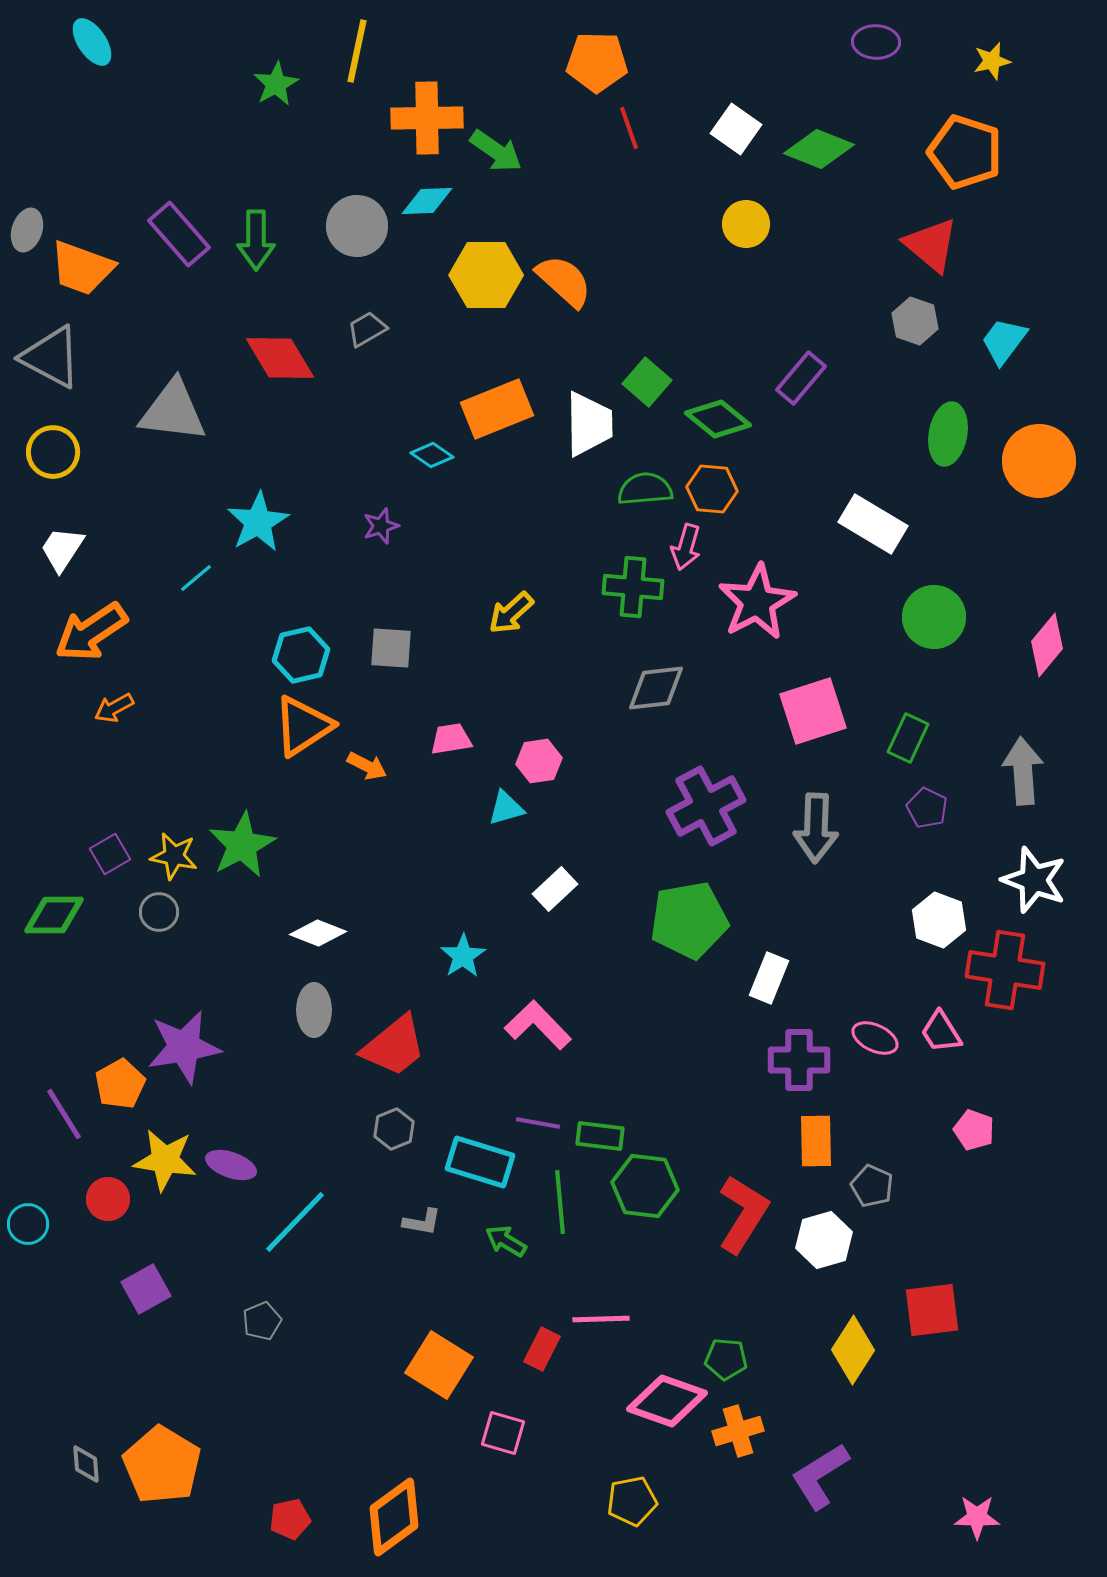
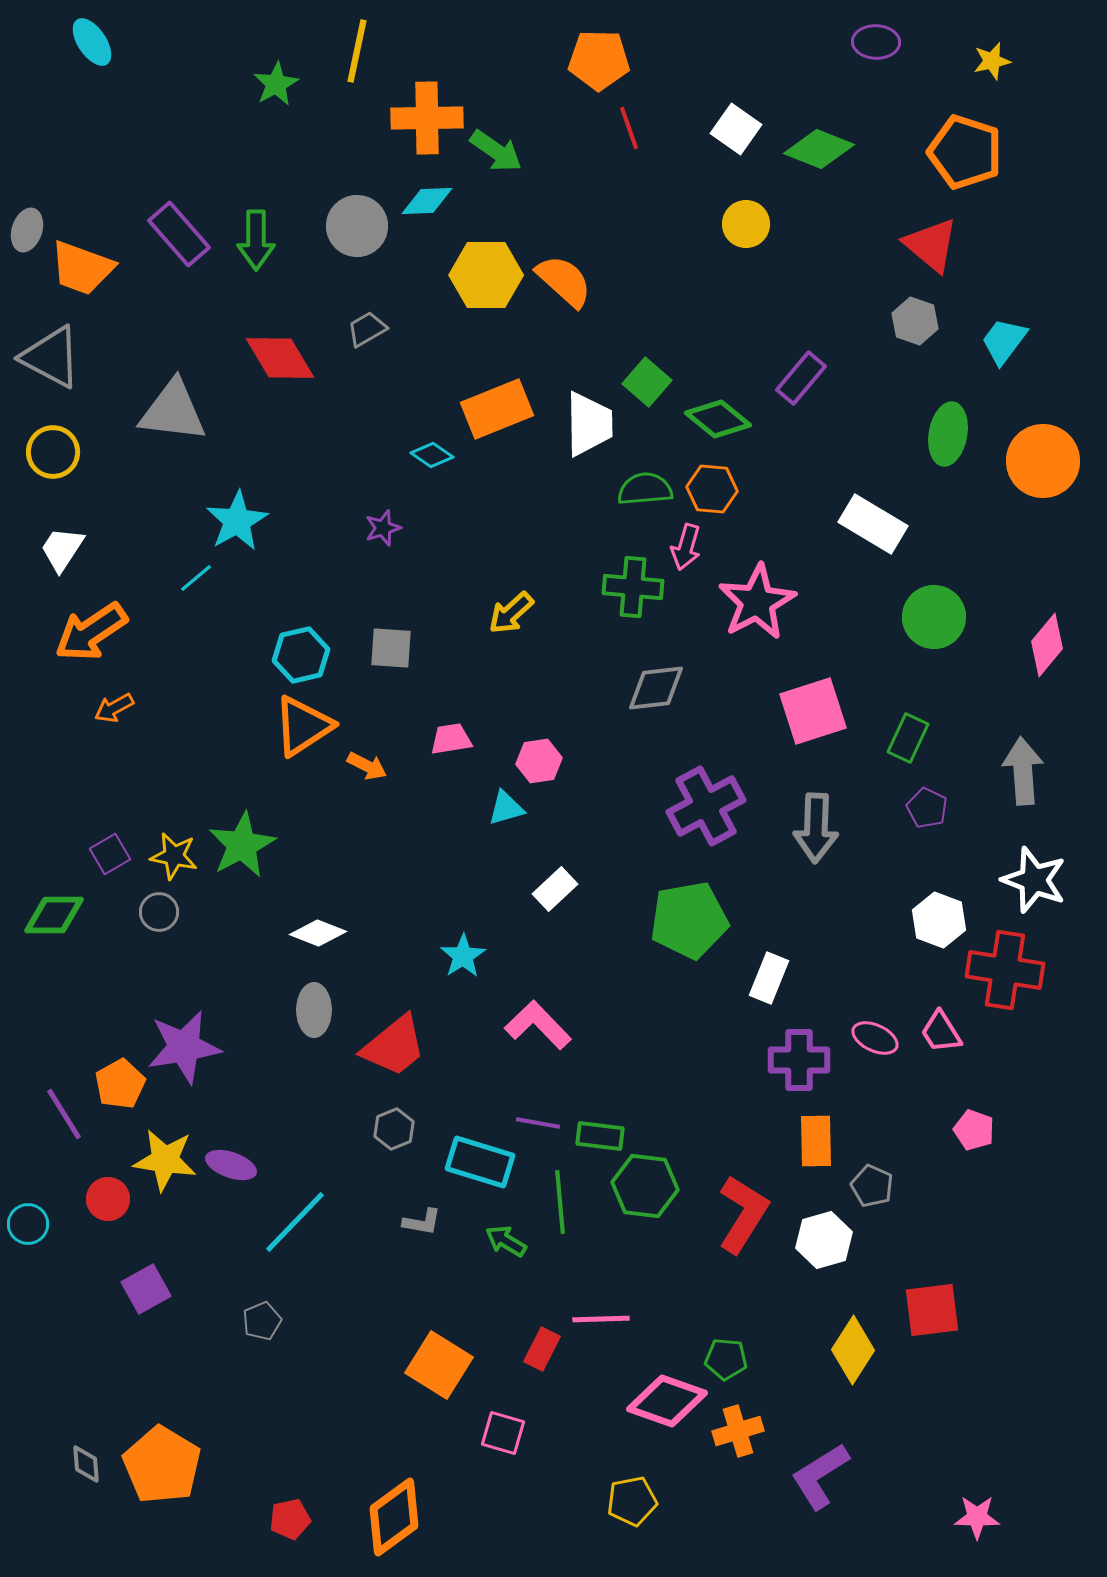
orange pentagon at (597, 62): moved 2 px right, 2 px up
orange circle at (1039, 461): moved 4 px right
cyan star at (258, 522): moved 21 px left, 1 px up
purple star at (381, 526): moved 2 px right, 2 px down
